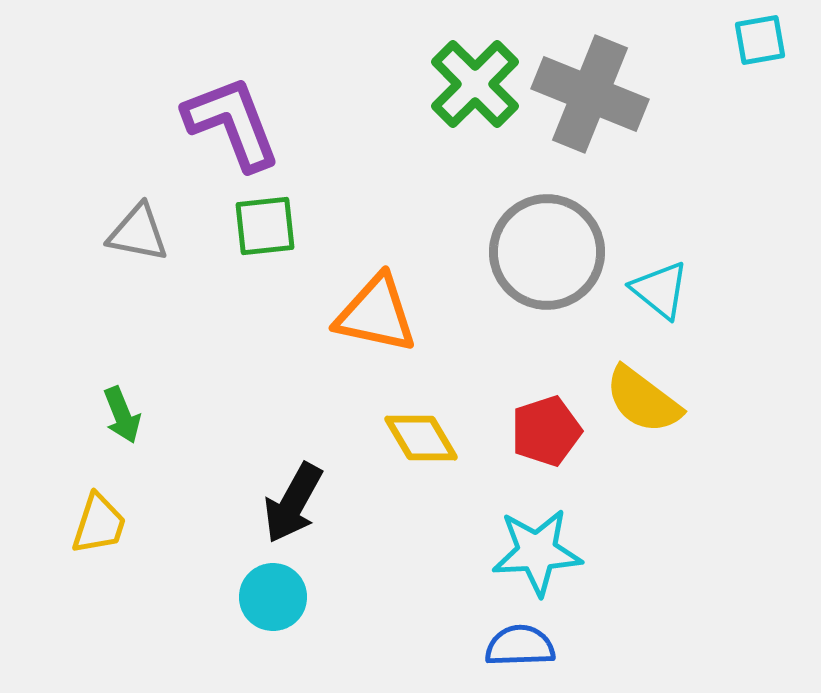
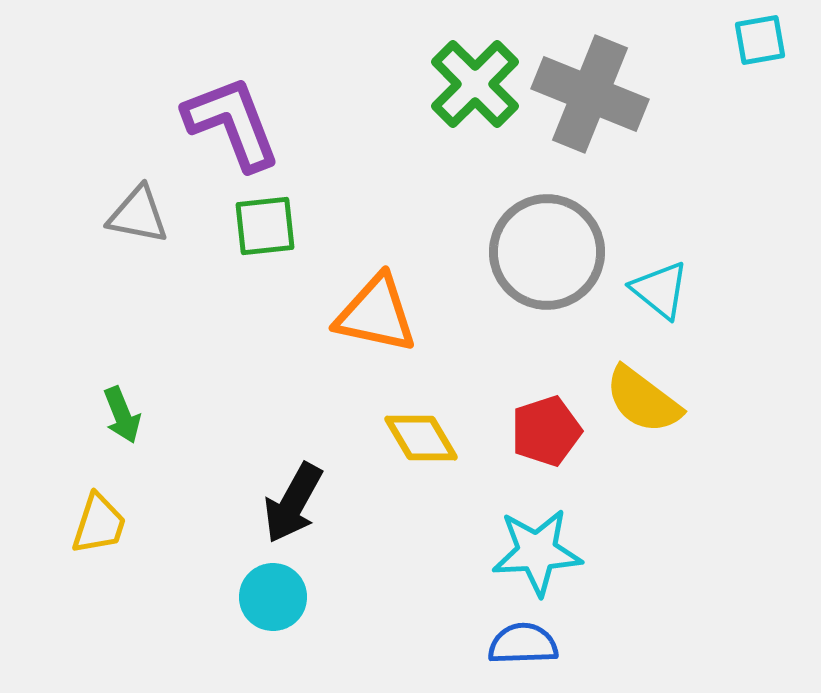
gray triangle: moved 18 px up
blue semicircle: moved 3 px right, 2 px up
